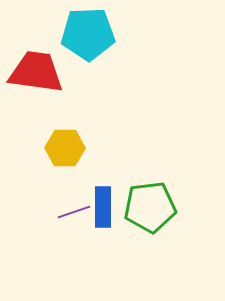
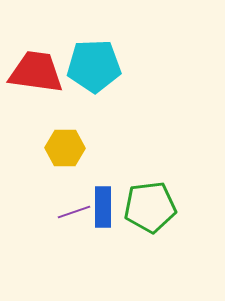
cyan pentagon: moved 6 px right, 32 px down
